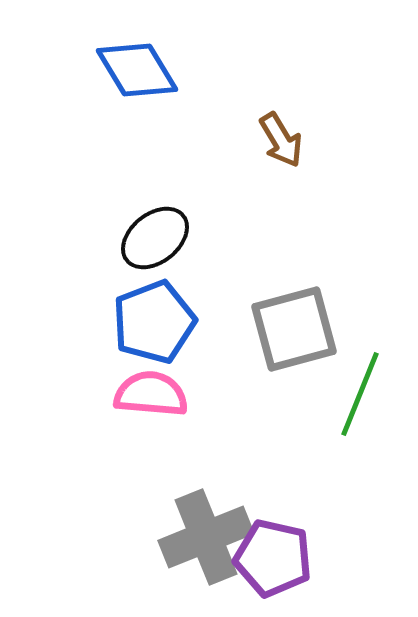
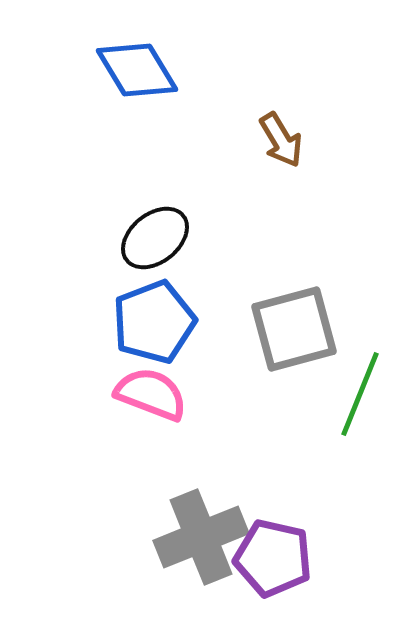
pink semicircle: rotated 16 degrees clockwise
gray cross: moved 5 px left
